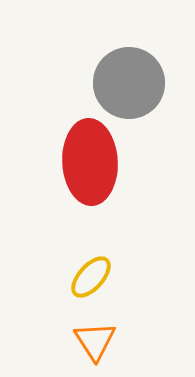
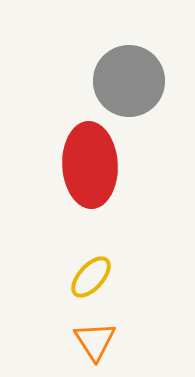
gray circle: moved 2 px up
red ellipse: moved 3 px down
